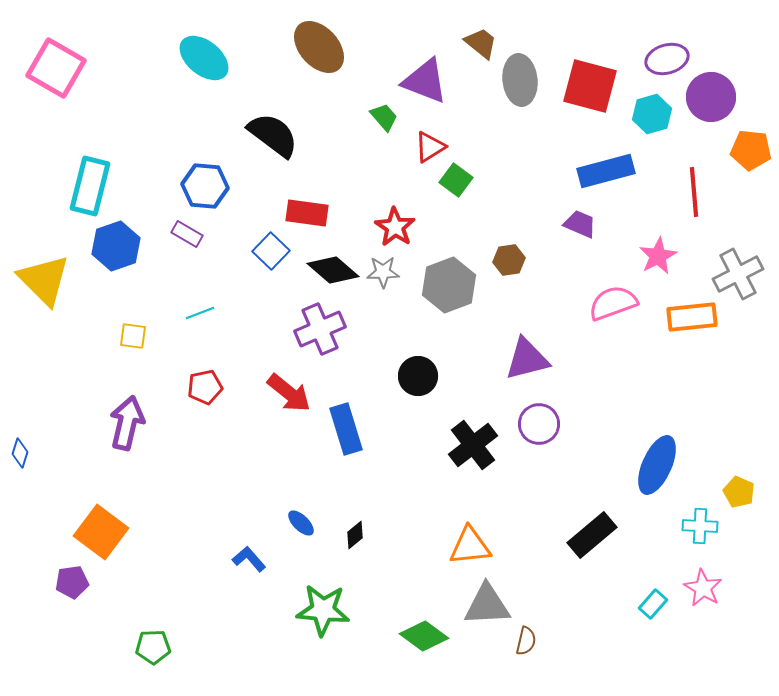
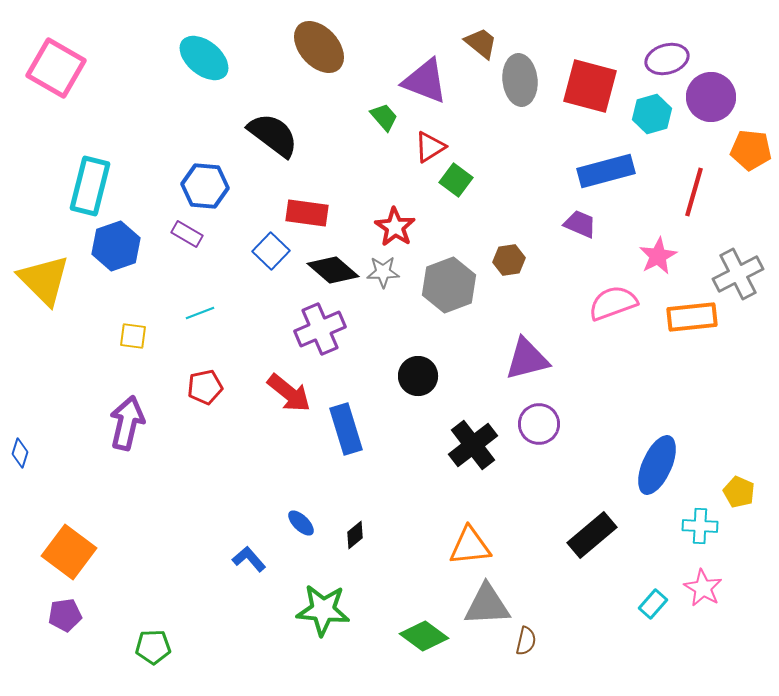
red line at (694, 192): rotated 21 degrees clockwise
orange square at (101, 532): moved 32 px left, 20 px down
purple pentagon at (72, 582): moved 7 px left, 33 px down
